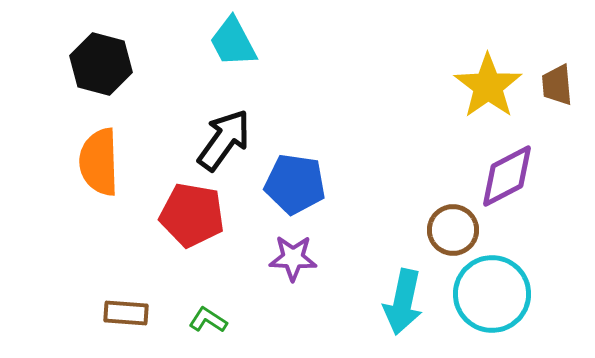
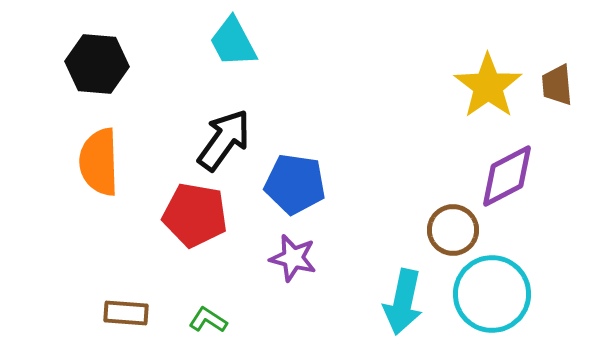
black hexagon: moved 4 px left; rotated 10 degrees counterclockwise
red pentagon: moved 3 px right
purple star: rotated 12 degrees clockwise
